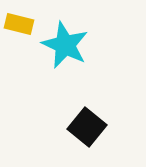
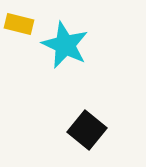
black square: moved 3 px down
